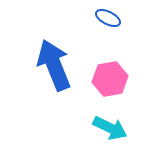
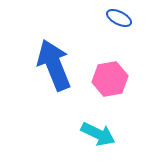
blue ellipse: moved 11 px right
cyan arrow: moved 12 px left, 6 px down
